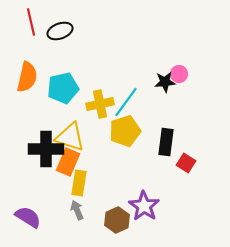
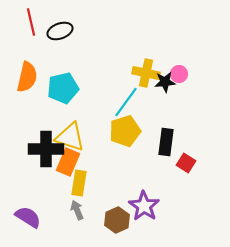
yellow cross: moved 46 px right, 31 px up; rotated 24 degrees clockwise
